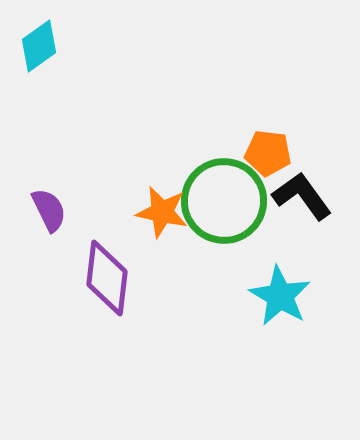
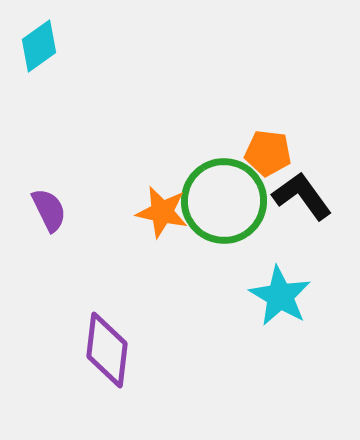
purple diamond: moved 72 px down
